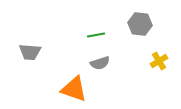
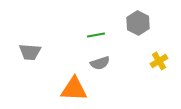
gray hexagon: moved 2 px left, 1 px up; rotated 20 degrees clockwise
orange triangle: rotated 16 degrees counterclockwise
